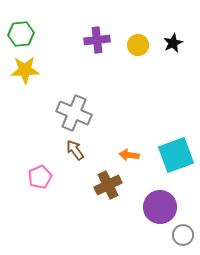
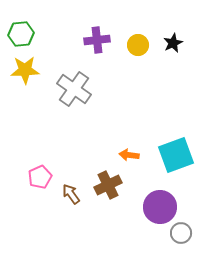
gray cross: moved 24 px up; rotated 12 degrees clockwise
brown arrow: moved 4 px left, 44 px down
gray circle: moved 2 px left, 2 px up
